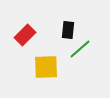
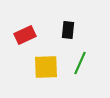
red rectangle: rotated 20 degrees clockwise
green line: moved 14 px down; rotated 25 degrees counterclockwise
